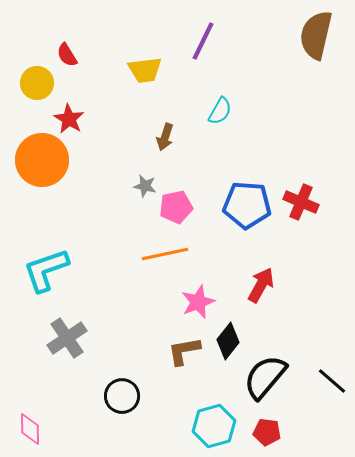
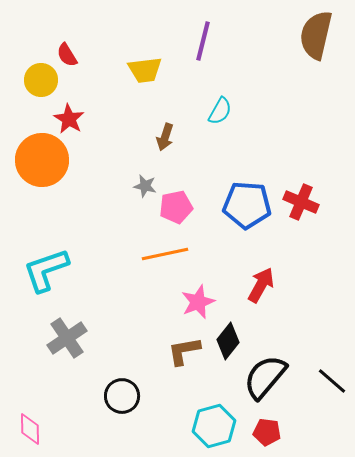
purple line: rotated 12 degrees counterclockwise
yellow circle: moved 4 px right, 3 px up
